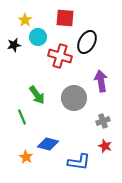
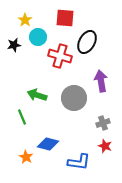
green arrow: rotated 144 degrees clockwise
gray cross: moved 2 px down
